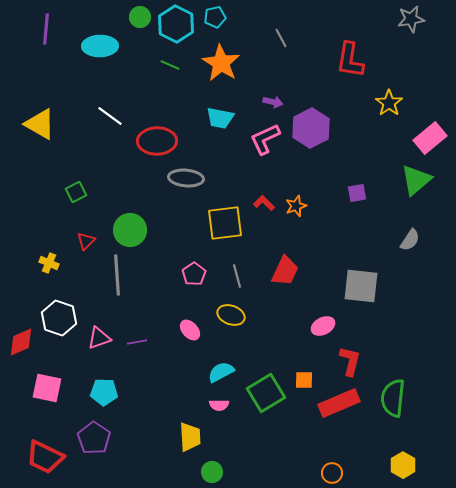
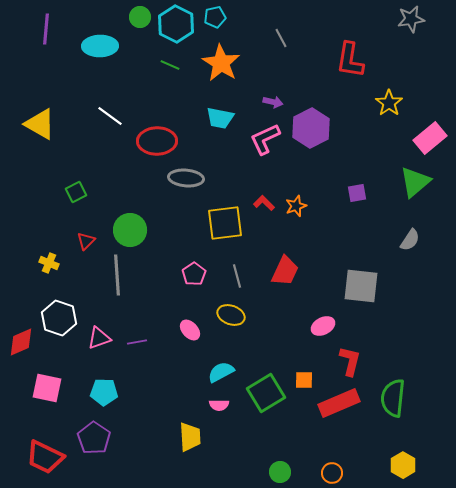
green triangle at (416, 180): moved 1 px left, 2 px down
green circle at (212, 472): moved 68 px right
